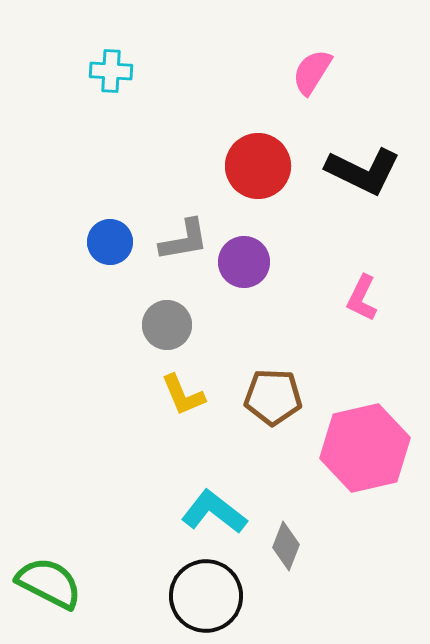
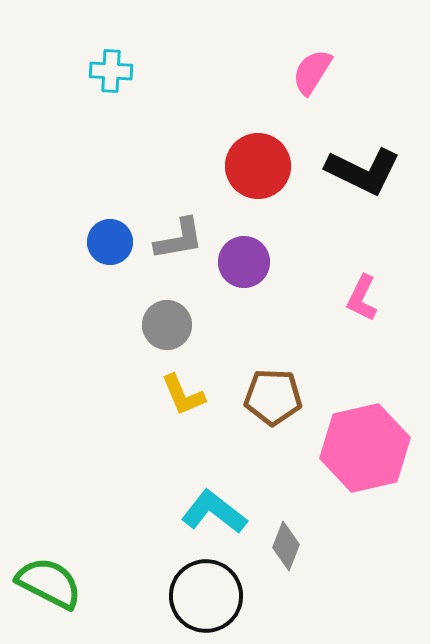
gray L-shape: moved 5 px left, 1 px up
